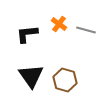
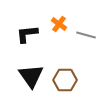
gray line: moved 5 px down
brown hexagon: rotated 15 degrees counterclockwise
